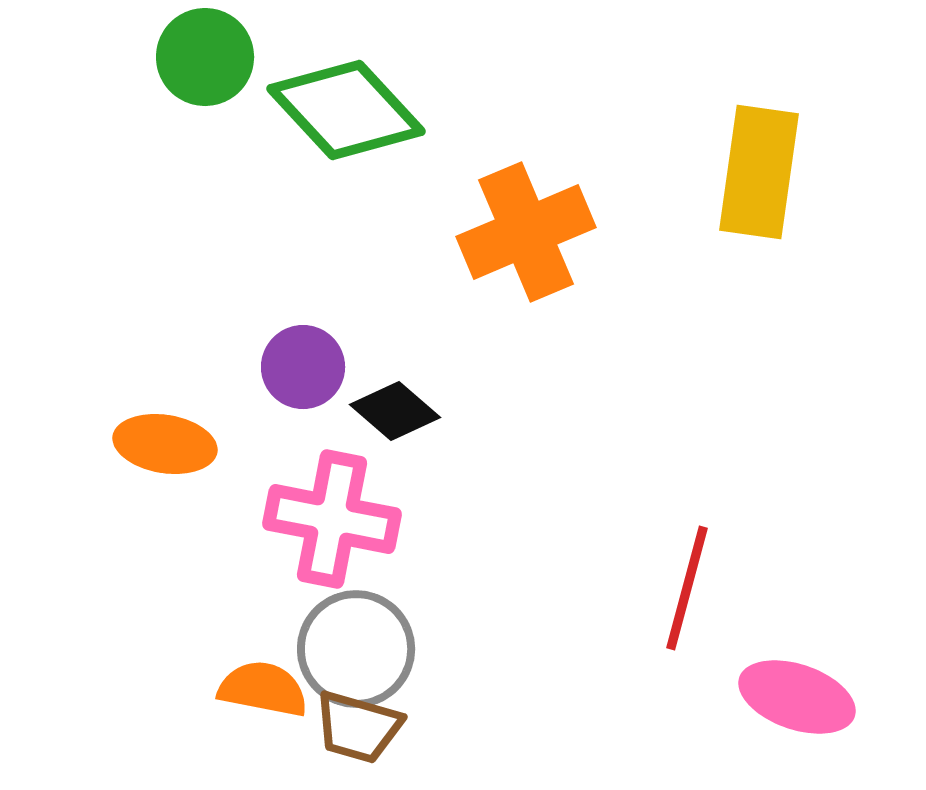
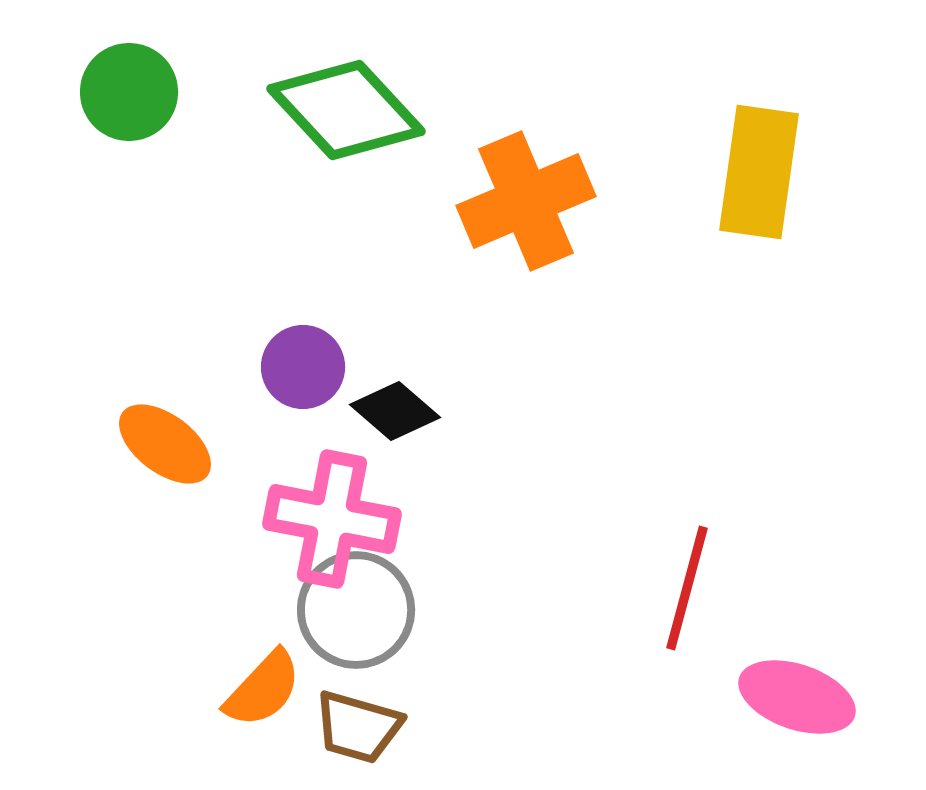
green circle: moved 76 px left, 35 px down
orange cross: moved 31 px up
orange ellipse: rotated 28 degrees clockwise
gray circle: moved 39 px up
orange semicircle: rotated 122 degrees clockwise
